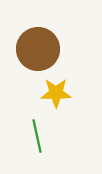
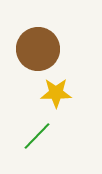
green line: rotated 56 degrees clockwise
